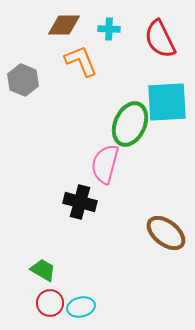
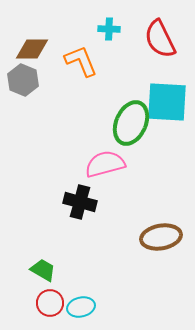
brown diamond: moved 32 px left, 24 px down
cyan square: rotated 6 degrees clockwise
green ellipse: moved 1 px right, 1 px up
pink semicircle: rotated 60 degrees clockwise
brown ellipse: moved 5 px left, 4 px down; rotated 48 degrees counterclockwise
